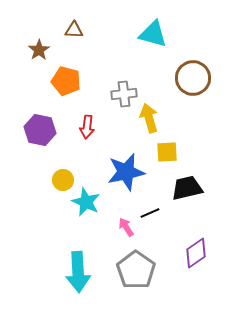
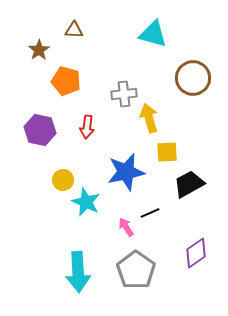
black trapezoid: moved 2 px right, 4 px up; rotated 16 degrees counterclockwise
